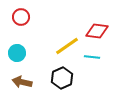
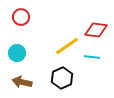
red diamond: moved 1 px left, 1 px up
